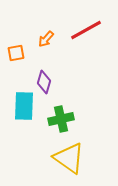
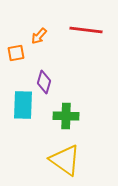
red line: rotated 36 degrees clockwise
orange arrow: moved 7 px left, 3 px up
cyan rectangle: moved 1 px left, 1 px up
green cross: moved 5 px right, 3 px up; rotated 15 degrees clockwise
yellow triangle: moved 4 px left, 2 px down
